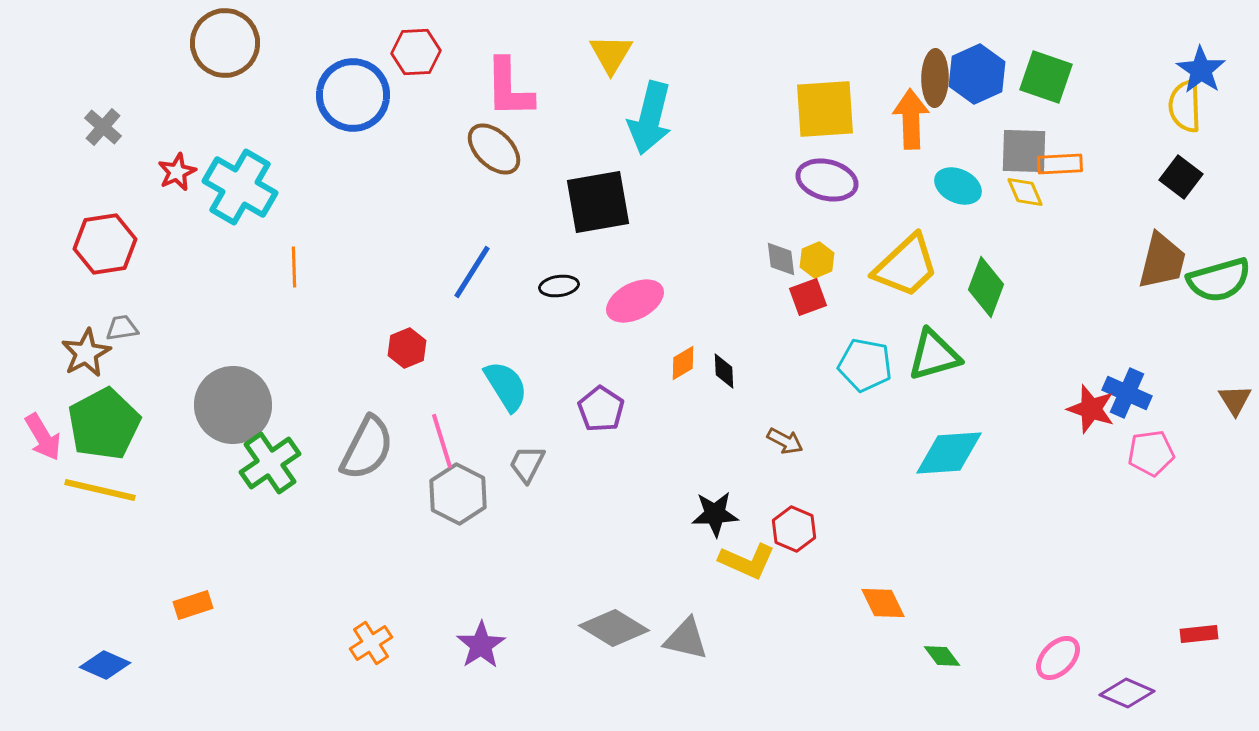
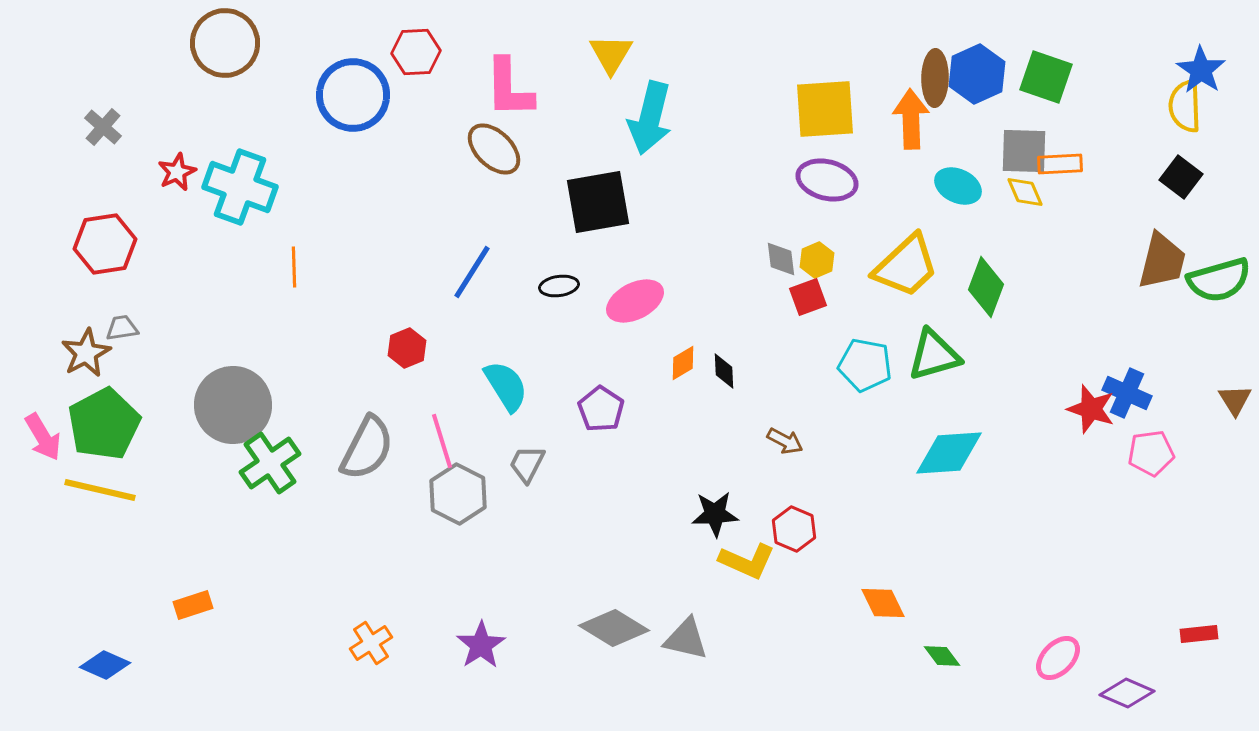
cyan cross at (240, 187): rotated 10 degrees counterclockwise
